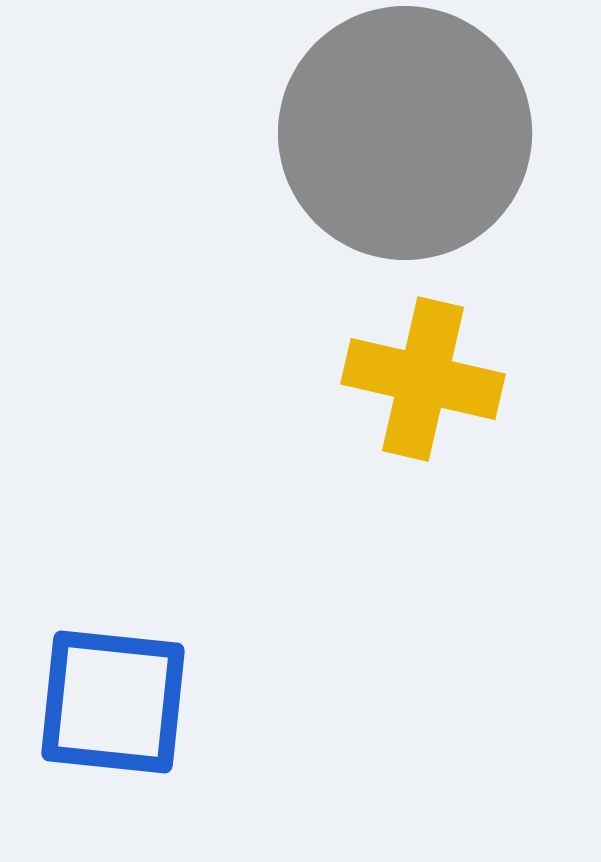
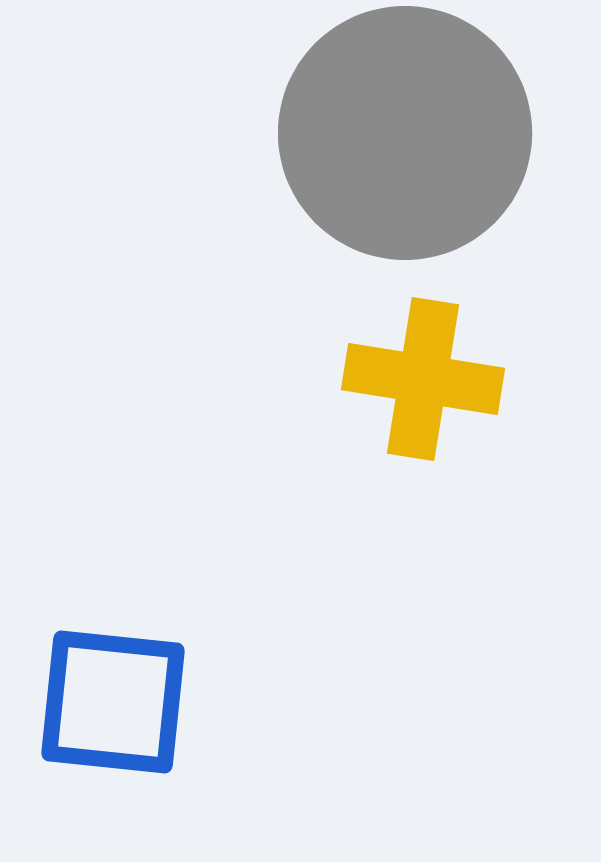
yellow cross: rotated 4 degrees counterclockwise
